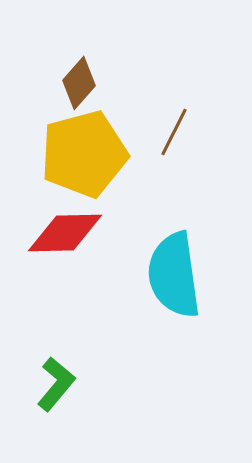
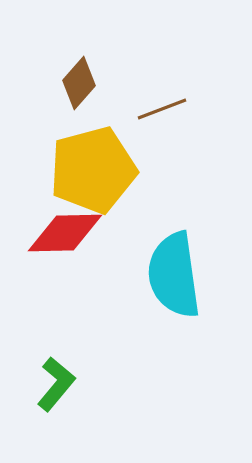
brown line: moved 12 px left, 23 px up; rotated 42 degrees clockwise
yellow pentagon: moved 9 px right, 16 px down
